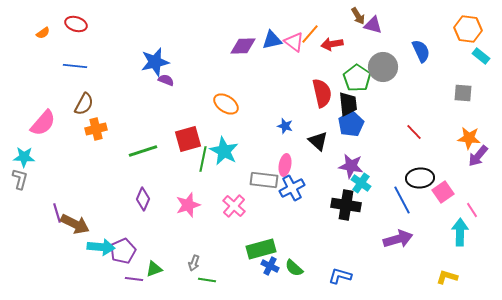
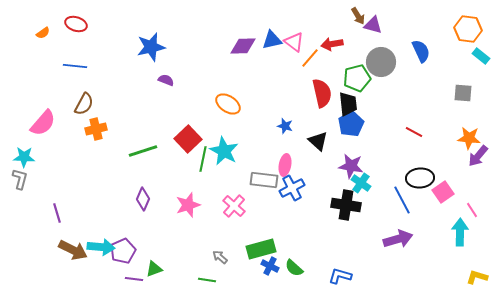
orange line at (310, 34): moved 24 px down
blue star at (155, 62): moved 4 px left, 15 px up
gray circle at (383, 67): moved 2 px left, 5 px up
green pentagon at (357, 78): rotated 24 degrees clockwise
orange ellipse at (226, 104): moved 2 px right
red line at (414, 132): rotated 18 degrees counterclockwise
red square at (188, 139): rotated 28 degrees counterclockwise
brown arrow at (75, 224): moved 2 px left, 26 px down
gray arrow at (194, 263): moved 26 px right, 6 px up; rotated 112 degrees clockwise
yellow L-shape at (447, 277): moved 30 px right
